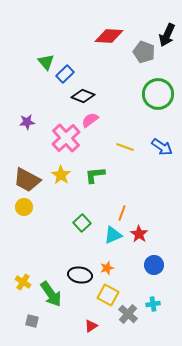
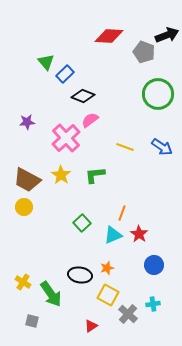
black arrow: rotated 135 degrees counterclockwise
